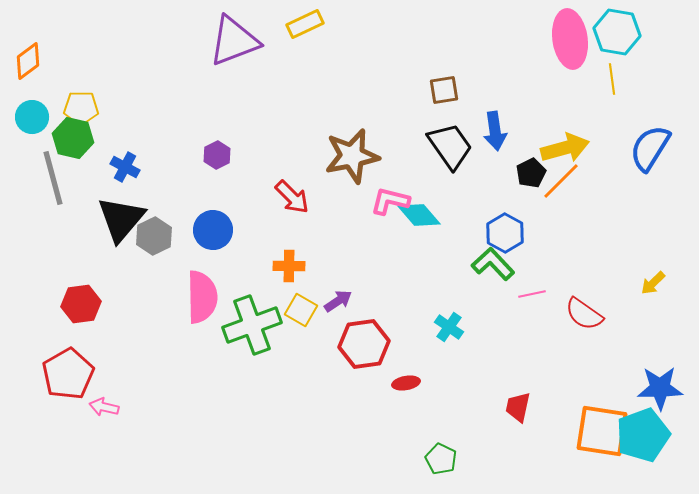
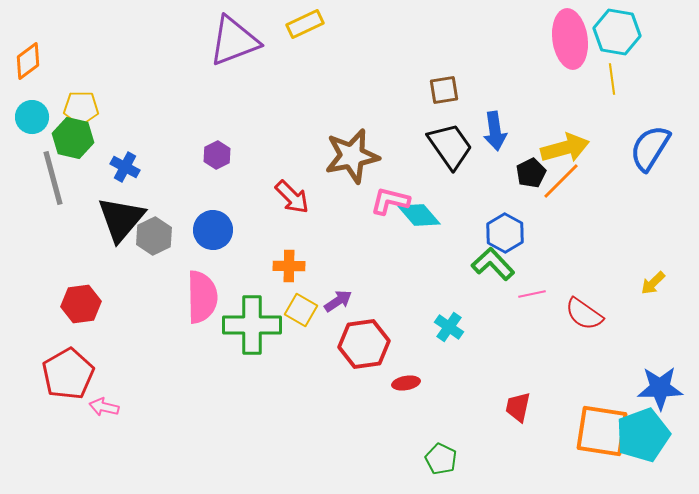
green cross at (252, 325): rotated 20 degrees clockwise
